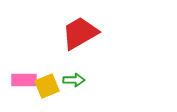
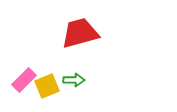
red trapezoid: rotated 15 degrees clockwise
pink rectangle: rotated 45 degrees counterclockwise
